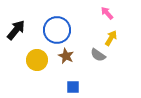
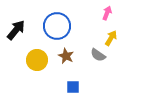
pink arrow: rotated 64 degrees clockwise
blue circle: moved 4 px up
